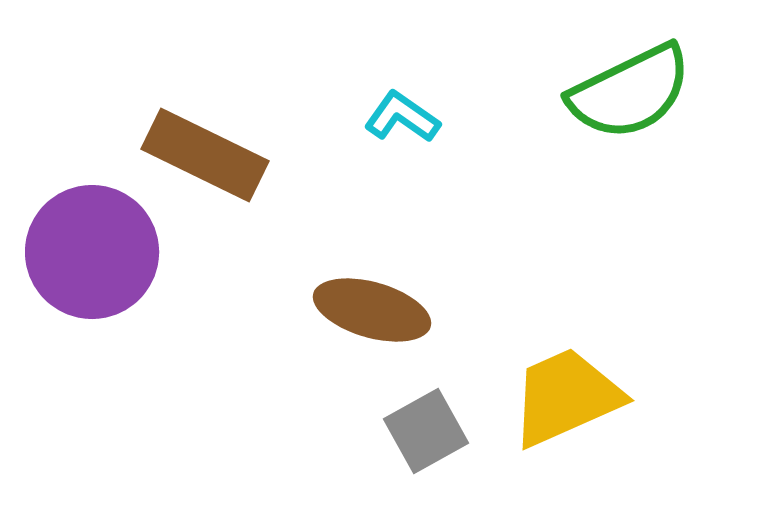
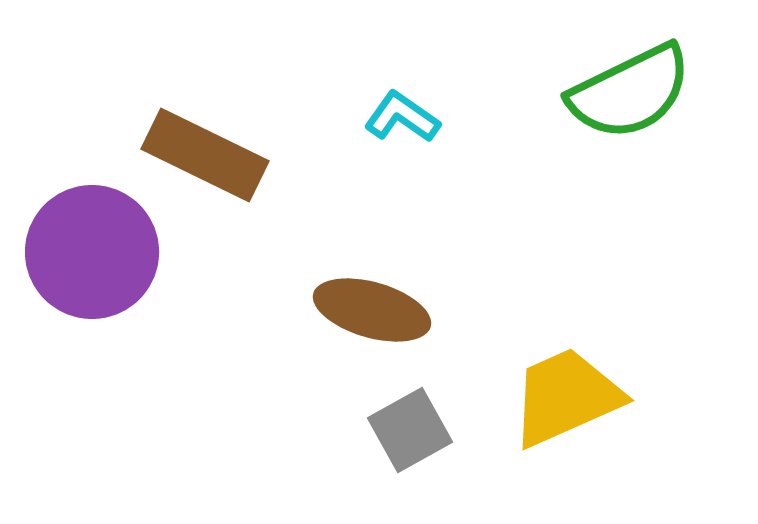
gray square: moved 16 px left, 1 px up
